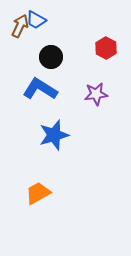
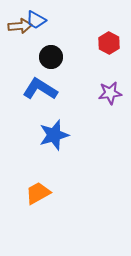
brown arrow: rotated 60 degrees clockwise
red hexagon: moved 3 px right, 5 px up
purple star: moved 14 px right, 1 px up
